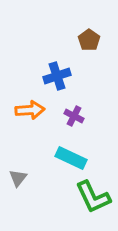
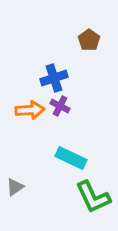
blue cross: moved 3 px left, 2 px down
purple cross: moved 14 px left, 10 px up
gray triangle: moved 3 px left, 9 px down; rotated 18 degrees clockwise
